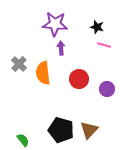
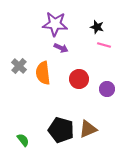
purple arrow: rotated 120 degrees clockwise
gray cross: moved 2 px down
brown triangle: moved 1 px left, 1 px up; rotated 24 degrees clockwise
